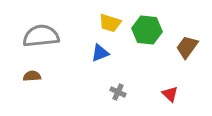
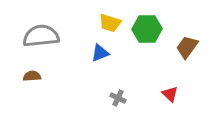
green hexagon: moved 1 px up; rotated 8 degrees counterclockwise
gray cross: moved 6 px down
